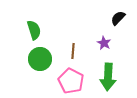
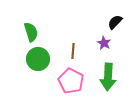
black semicircle: moved 3 px left, 4 px down
green semicircle: moved 3 px left, 2 px down
green circle: moved 2 px left
